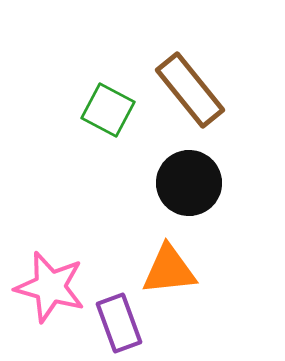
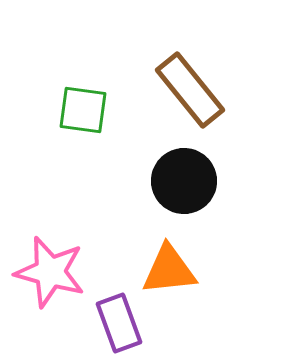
green square: moved 25 px left; rotated 20 degrees counterclockwise
black circle: moved 5 px left, 2 px up
pink star: moved 15 px up
